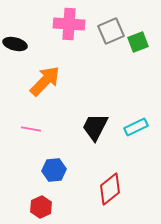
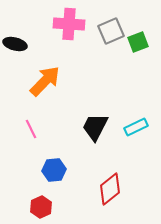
pink line: rotated 54 degrees clockwise
